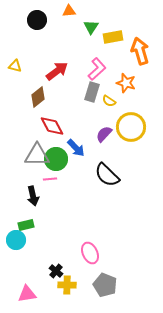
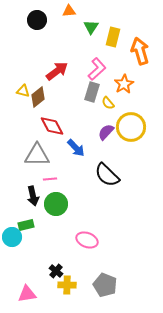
yellow rectangle: rotated 66 degrees counterclockwise
yellow triangle: moved 8 px right, 25 px down
orange star: moved 2 px left, 1 px down; rotated 24 degrees clockwise
yellow semicircle: moved 1 px left, 2 px down; rotated 16 degrees clockwise
purple semicircle: moved 2 px right, 2 px up
green circle: moved 45 px down
cyan circle: moved 4 px left, 3 px up
pink ellipse: moved 3 px left, 13 px up; rotated 45 degrees counterclockwise
